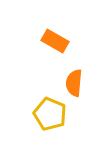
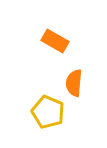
yellow pentagon: moved 2 px left, 2 px up
